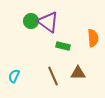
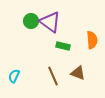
purple triangle: moved 2 px right
orange semicircle: moved 1 px left, 2 px down
brown triangle: rotated 21 degrees clockwise
